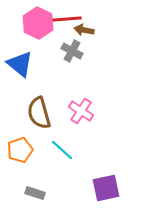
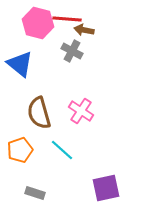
red line: rotated 8 degrees clockwise
pink hexagon: rotated 12 degrees counterclockwise
